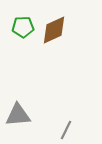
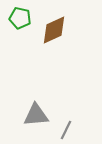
green pentagon: moved 3 px left, 9 px up; rotated 15 degrees clockwise
gray triangle: moved 18 px right
